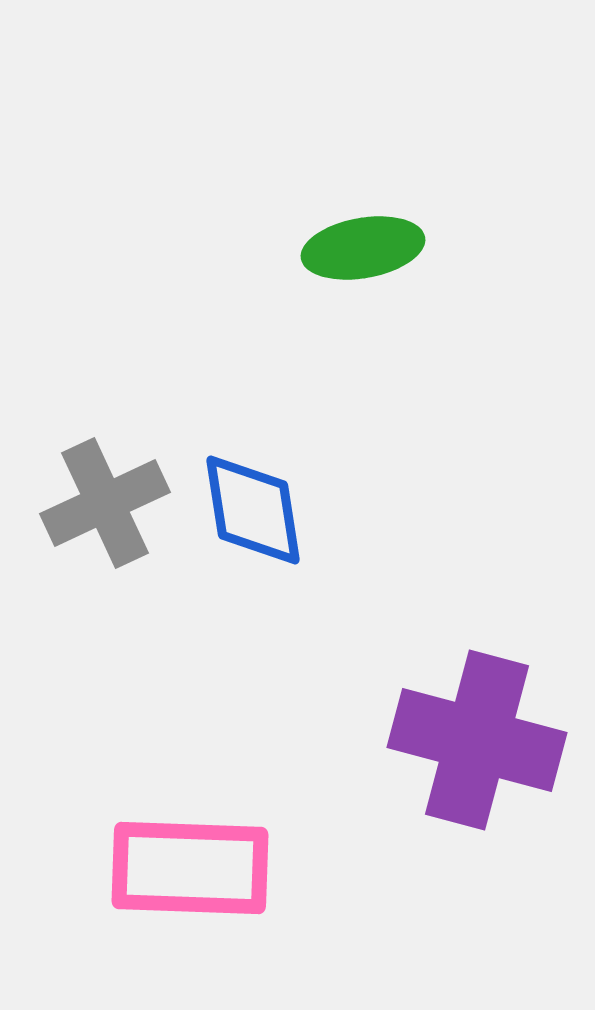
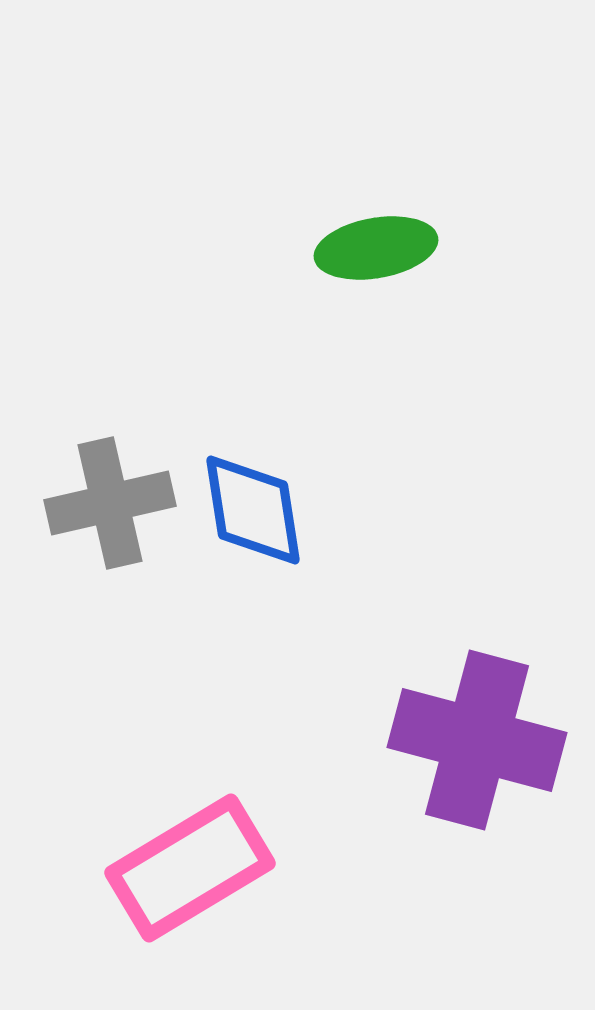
green ellipse: moved 13 px right
gray cross: moved 5 px right; rotated 12 degrees clockwise
pink rectangle: rotated 33 degrees counterclockwise
